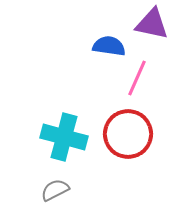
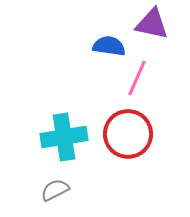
cyan cross: rotated 24 degrees counterclockwise
